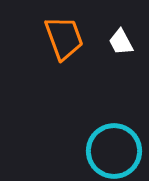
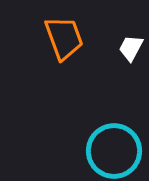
white trapezoid: moved 10 px right, 6 px down; rotated 56 degrees clockwise
